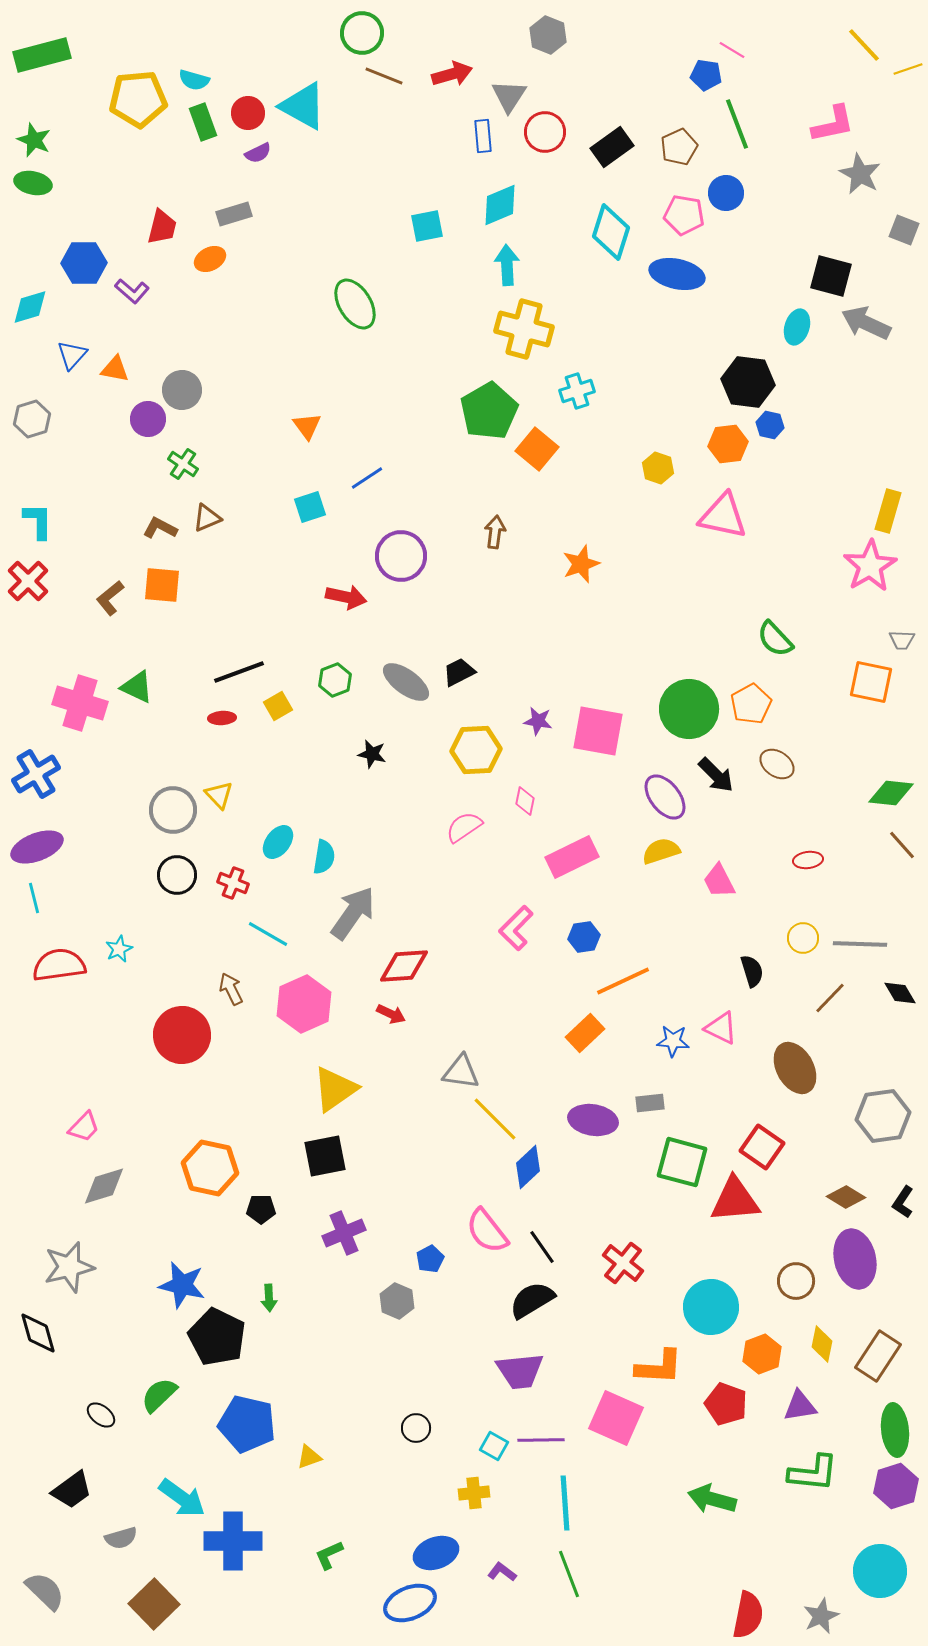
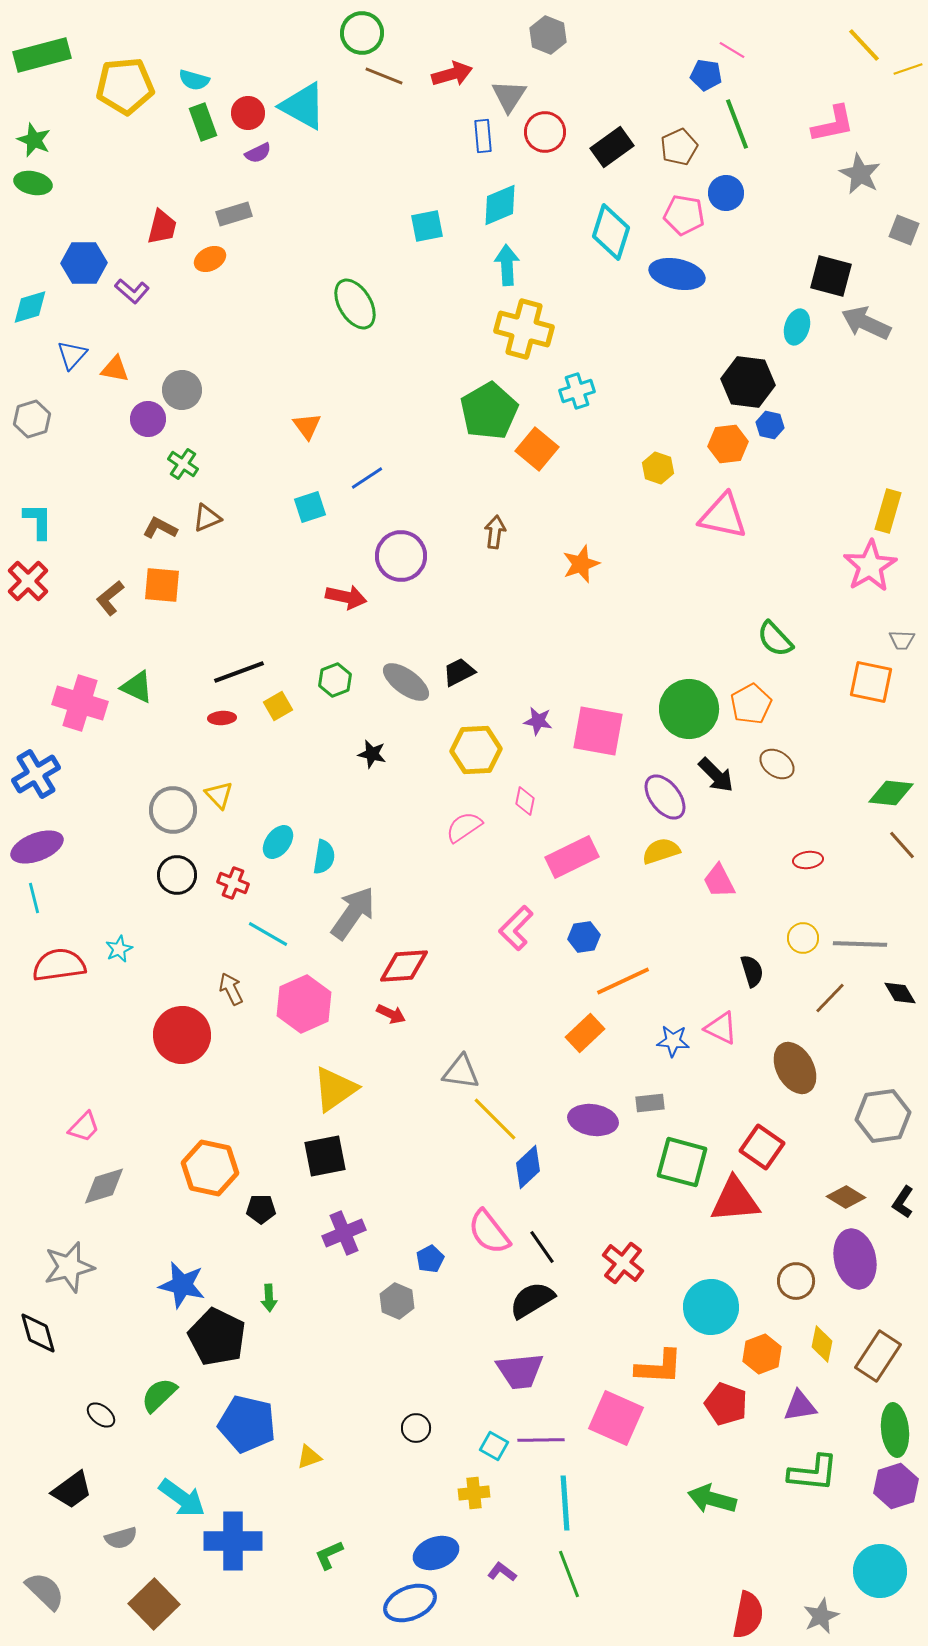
yellow pentagon at (138, 99): moved 13 px left, 13 px up
pink semicircle at (487, 1231): moved 2 px right, 1 px down
